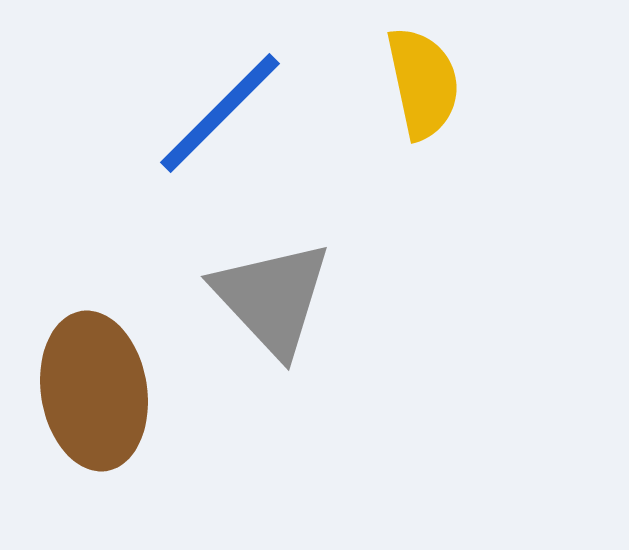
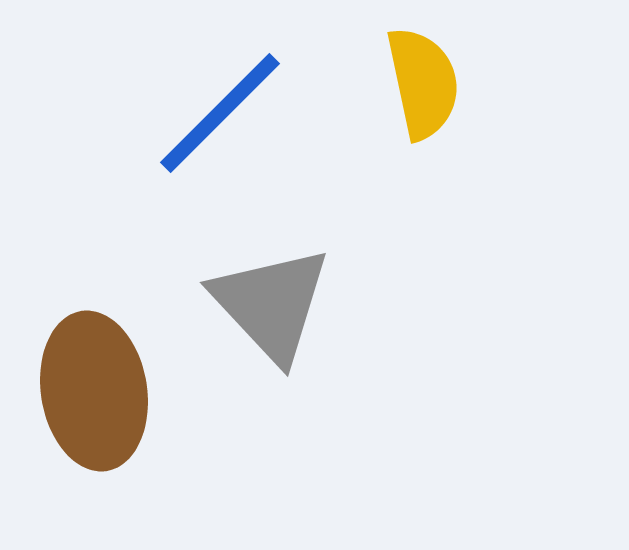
gray triangle: moved 1 px left, 6 px down
